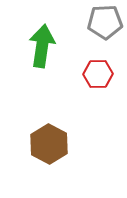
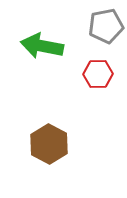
gray pentagon: moved 1 px right, 4 px down; rotated 8 degrees counterclockwise
green arrow: rotated 87 degrees counterclockwise
